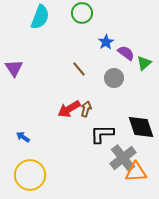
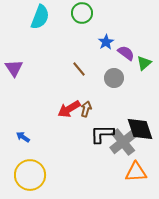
black diamond: moved 1 px left, 2 px down
gray cross: moved 16 px up
